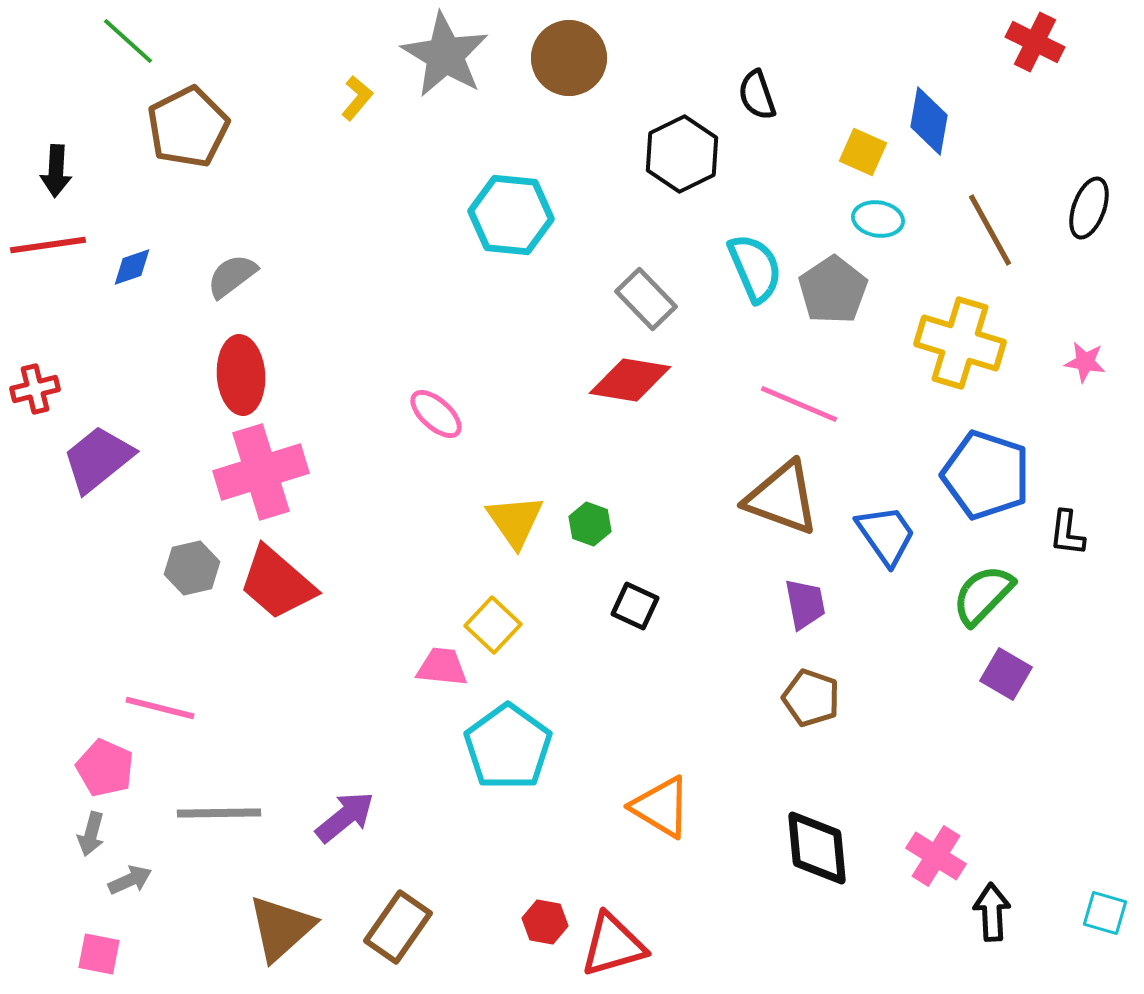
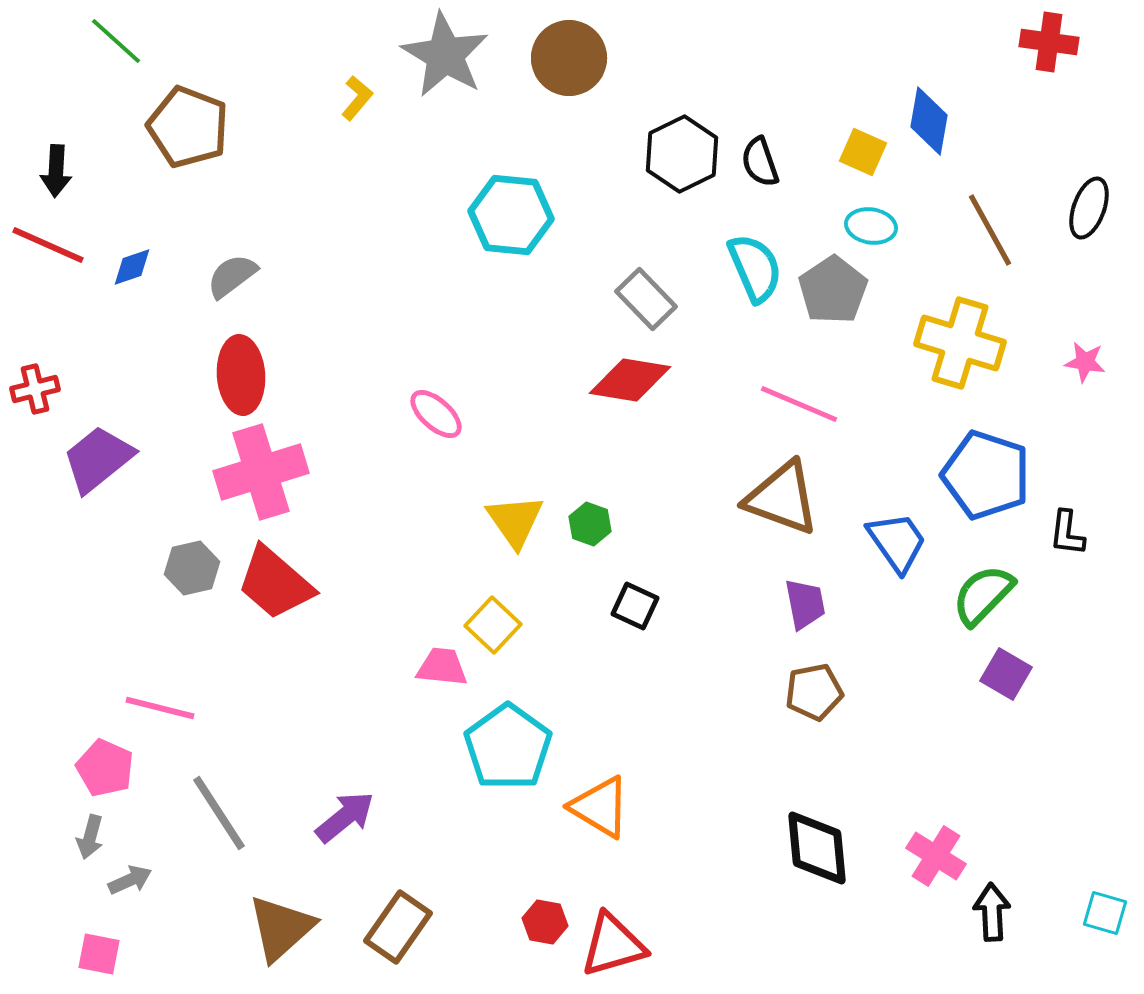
green line at (128, 41): moved 12 px left
red cross at (1035, 42): moved 14 px right; rotated 18 degrees counterclockwise
black semicircle at (757, 95): moved 3 px right, 67 px down
brown pentagon at (188, 127): rotated 24 degrees counterclockwise
cyan ellipse at (878, 219): moved 7 px left, 7 px down
red line at (48, 245): rotated 32 degrees clockwise
blue trapezoid at (886, 535): moved 11 px right, 7 px down
red trapezoid at (277, 583): moved 2 px left
brown pentagon at (811, 698): moved 3 px right, 6 px up; rotated 30 degrees counterclockwise
orange triangle at (661, 807): moved 61 px left
gray line at (219, 813): rotated 58 degrees clockwise
gray arrow at (91, 834): moved 1 px left, 3 px down
